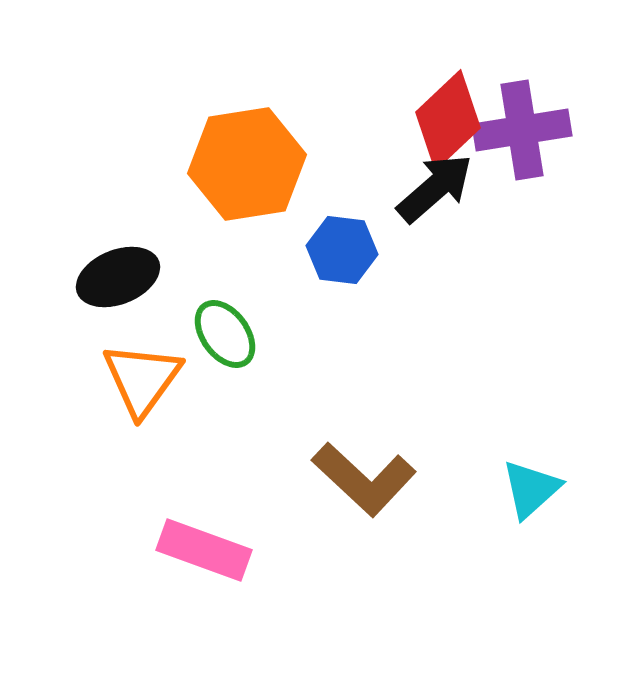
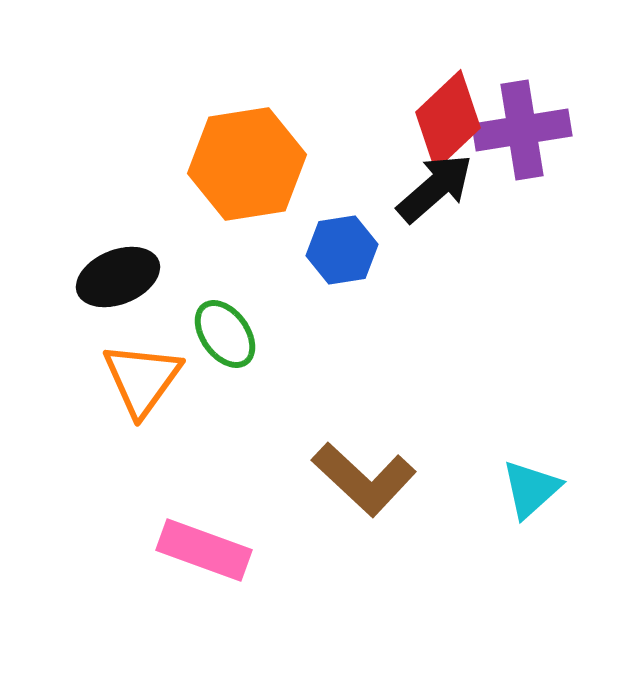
blue hexagon: rotated 16 degrees counterclockwise
